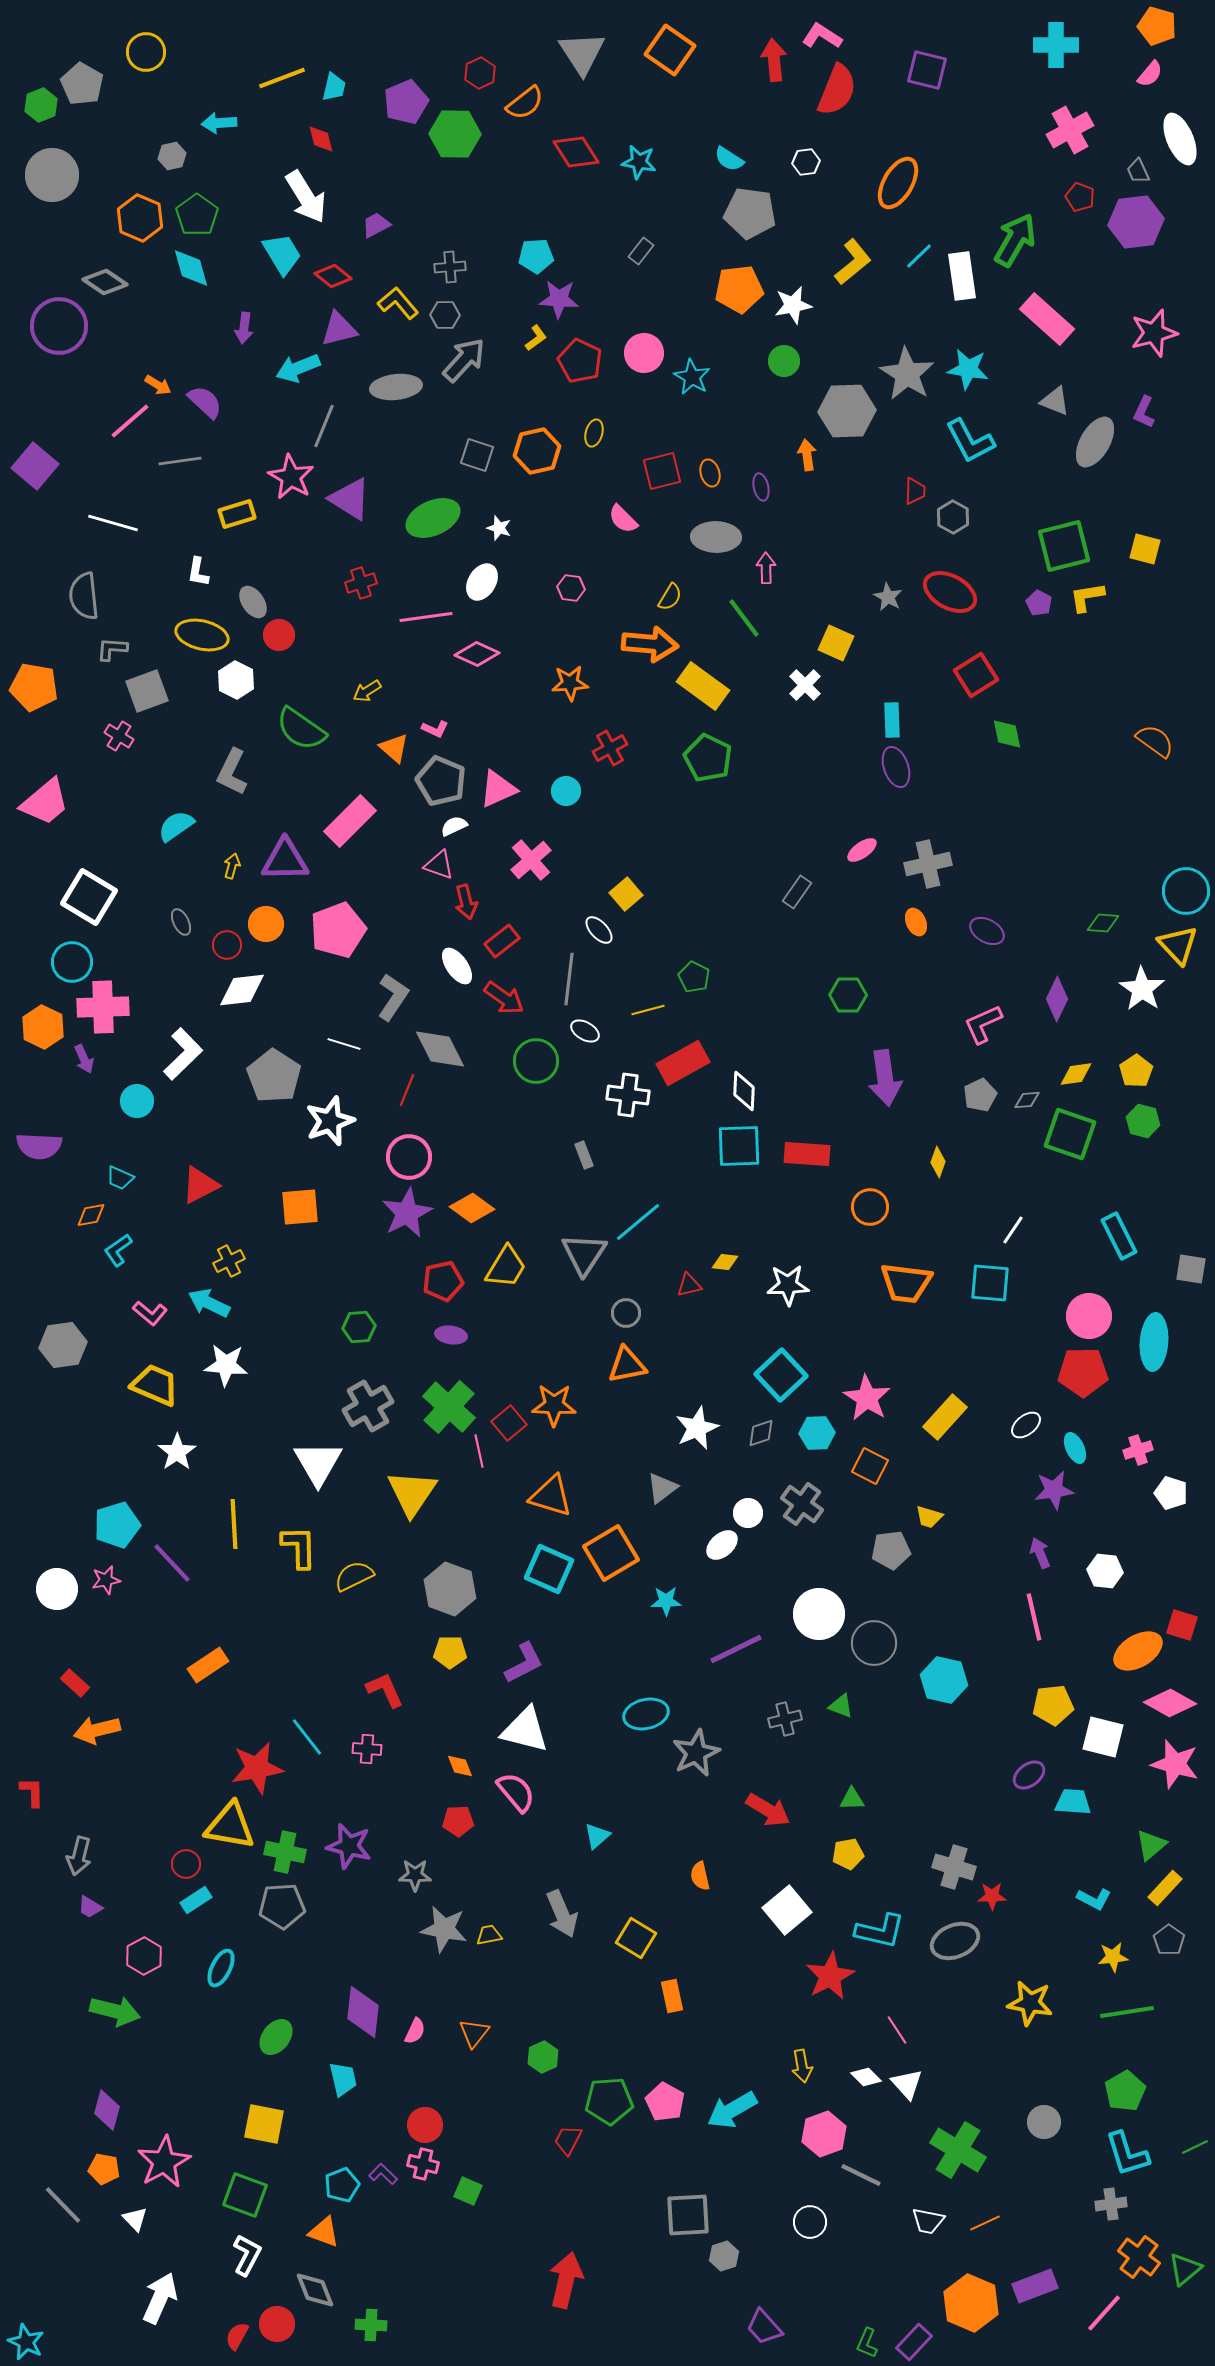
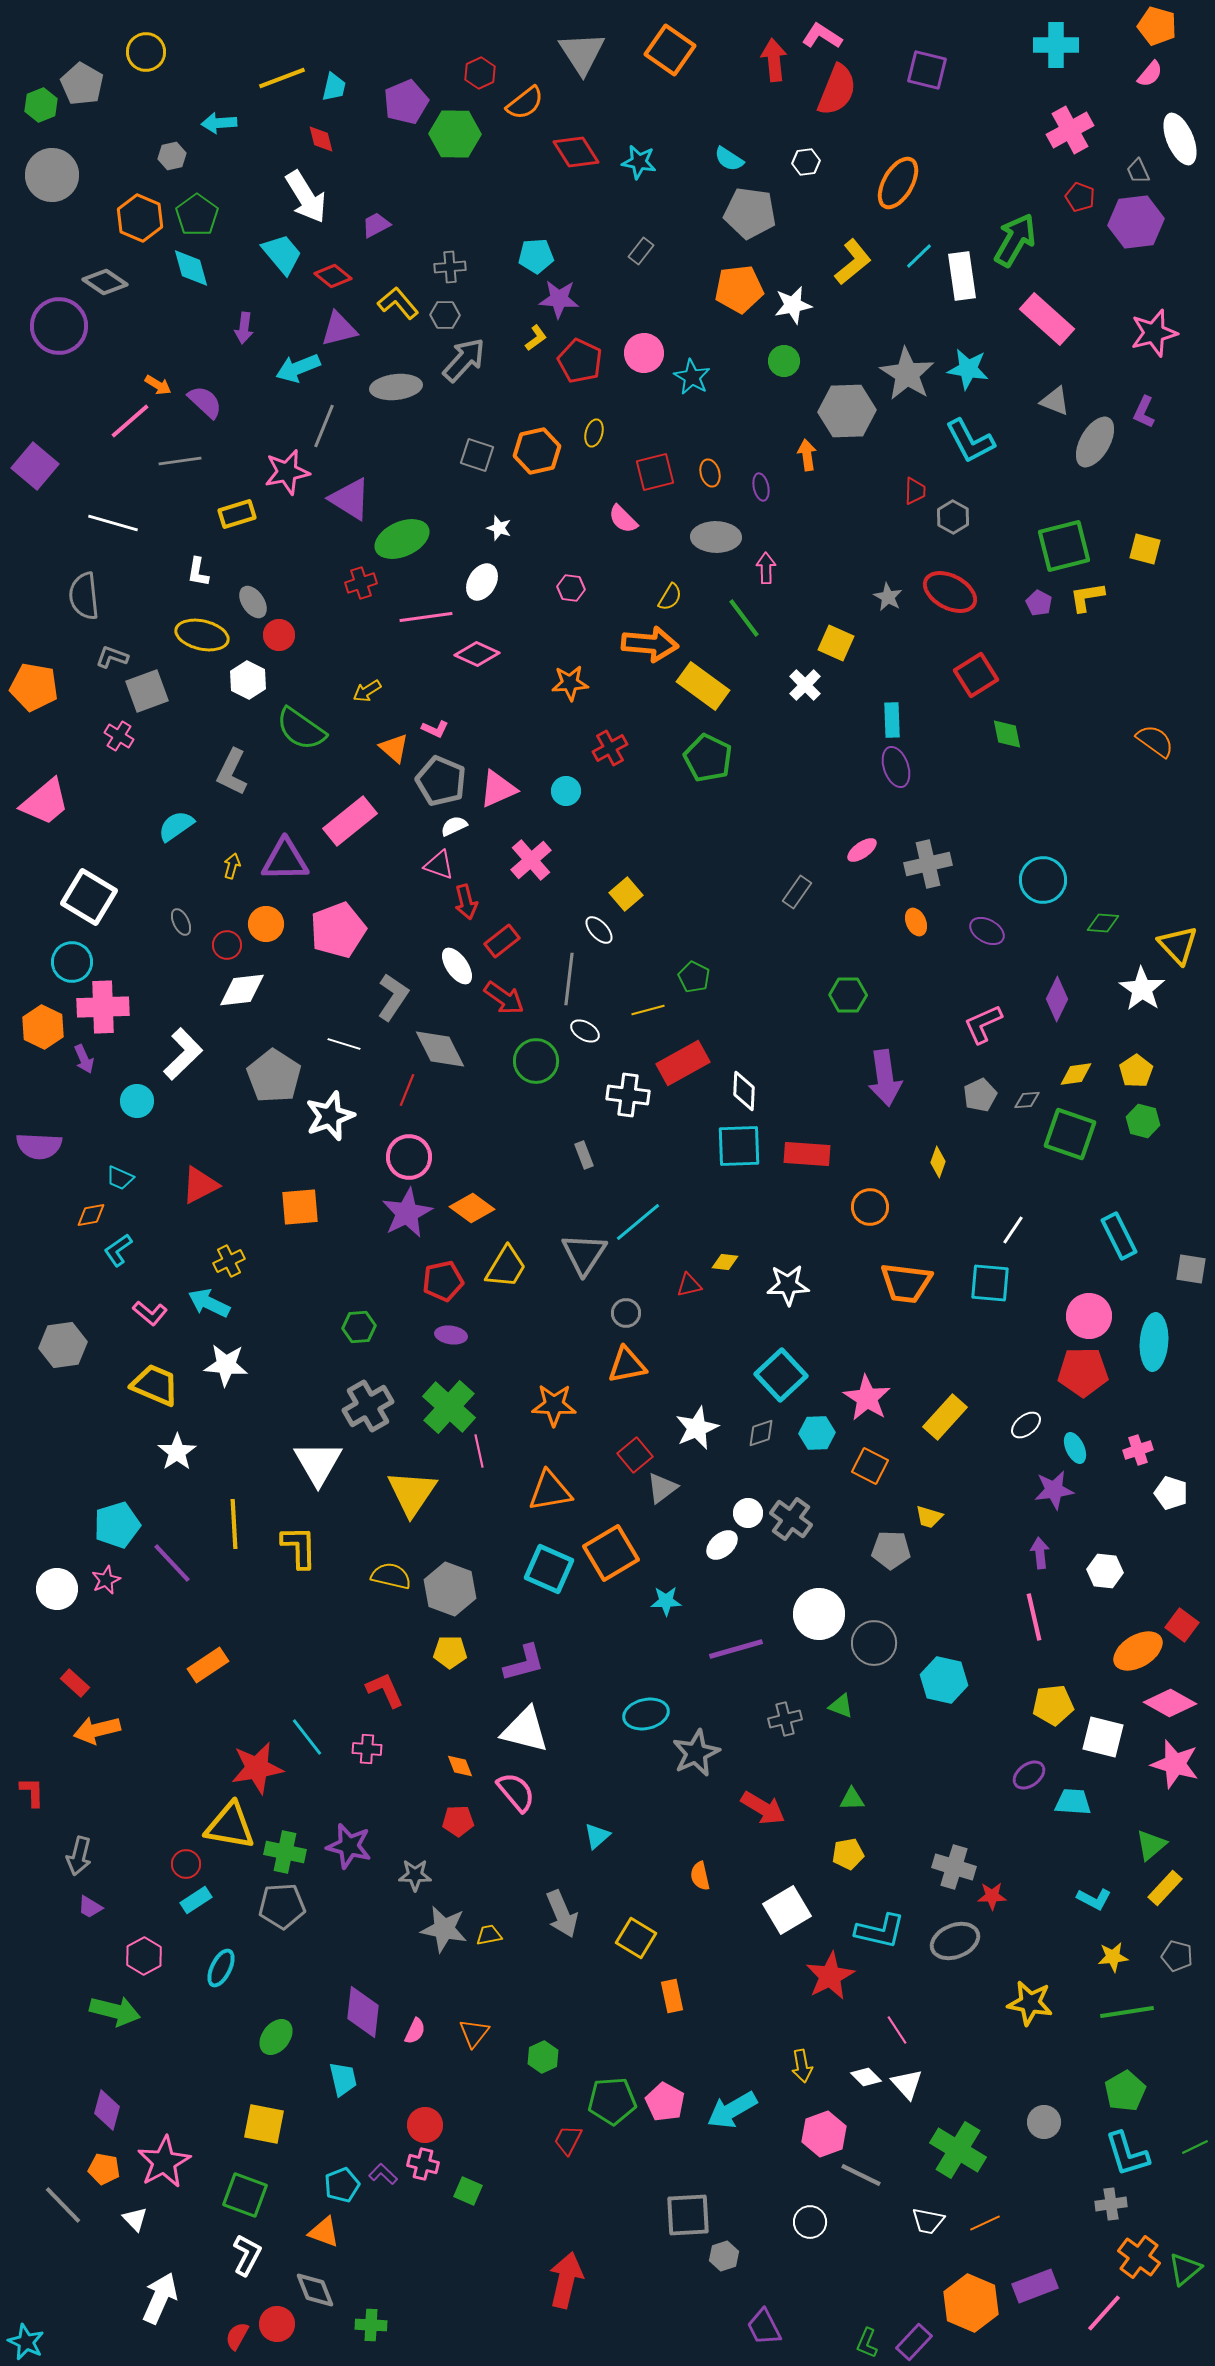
cyan trapezoid at (282, 254): rotated 9 degrees counterclockwise
red square at (662, 471): moved 7 px left, 1 px down
pink star at (291, 477): moved 4 px left, 5 px up; rotated 30 degrees clockwise
green ellipse at (433, 518): moved 31 px left, 21 px down
gray L-shape at (112, 649): moved 8 px down; rotated 16 degrees clockwise
white hexagon at (236, 680): moved 12 px right
pink rectangle at (350, 821): rotated 6 degrees clockwise
cyan circle at (1186, 891): moved 143 px left, 11 px up
white star at (330, 1121): moved 5 px up
red square at (509, 1423): moved 126 px right, 32 px down
orange triangle at (551, 1496): moved 1 px left, 5 px up; rotated 27 degrees counterclockwise
gray cross at (802, 1504): moved 11 px left, 15 px down
gray pentagon at (891, 1550): rotated 9 degrees clockwise
purple arrow at (1040, 1553): rotated 16 degrees clockwise
yellow semicircle at (354, 1576): moved 37 px right; rotated 39 degrees clockwise
pink star at (106, 1580): rotated 12 degrees counterclockwise
red square at (1182, 1625): rotated 20 degrees clockwise
purple line at (736, 1649): rotated 10 degrees clockwise
purple L-shape at (524, 1663): rotated 12 degrees clockwise
red arrow at (768, 1810): moved 5 px left, 2 px up
white square at (787, 1910): rotated 9 degrees clockwise
gray pentagon at (1169, 1940): moved 8 px right, 16 px down; rotated 20 degrees counterclockwise
green pentagon at (609, 2101): moved 3 px right
purple trapezoid at (764, 2327): rotated 15 degrees clockwise
